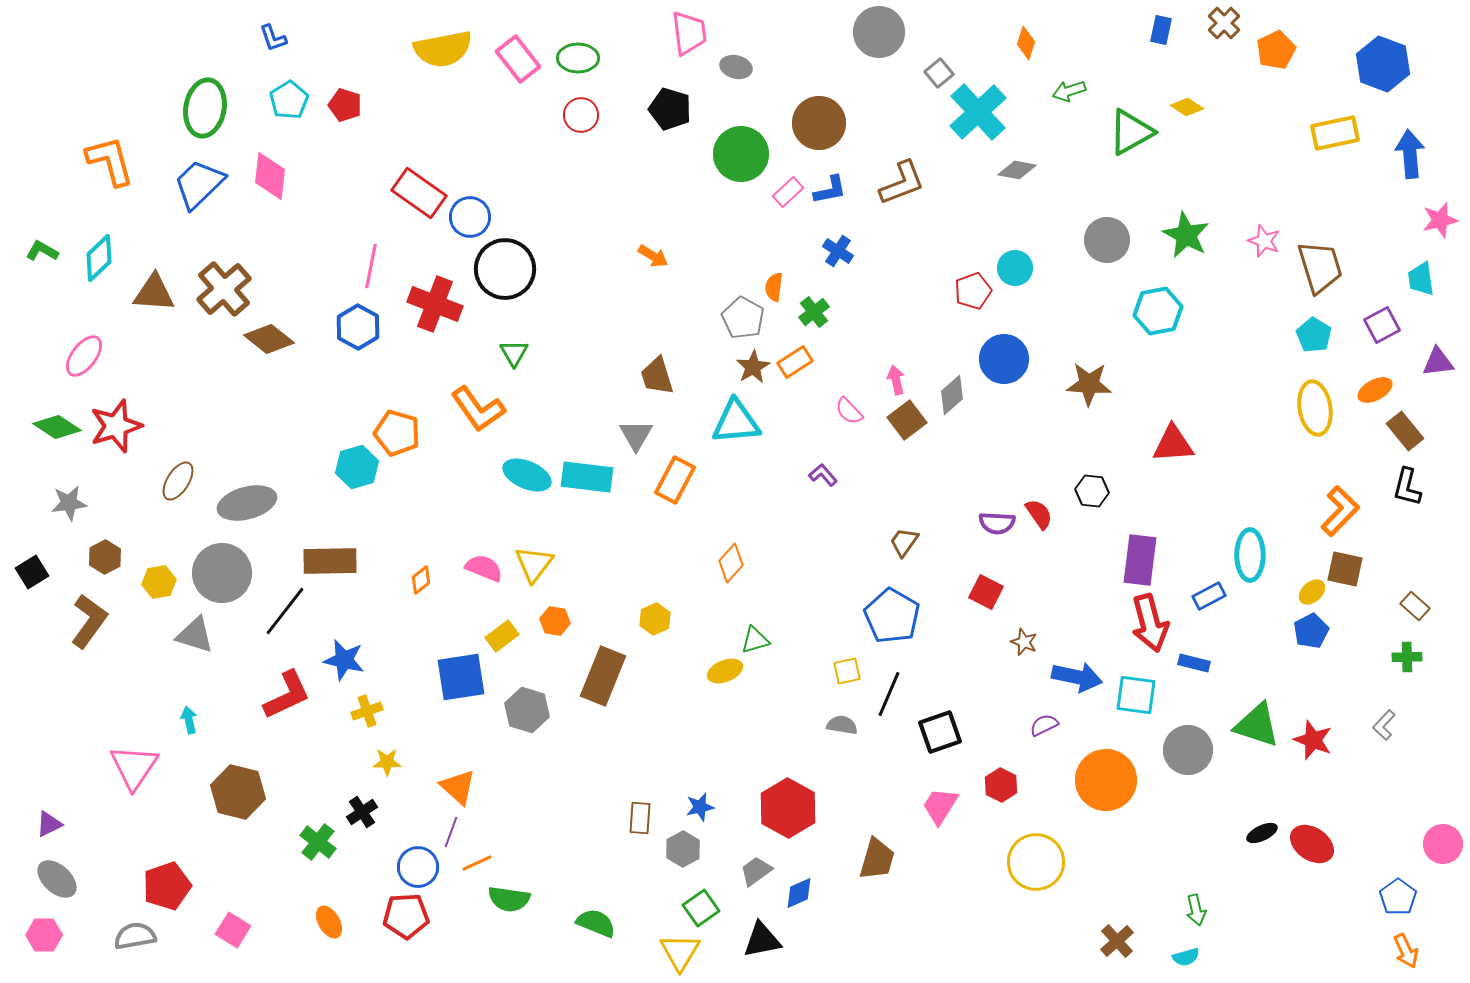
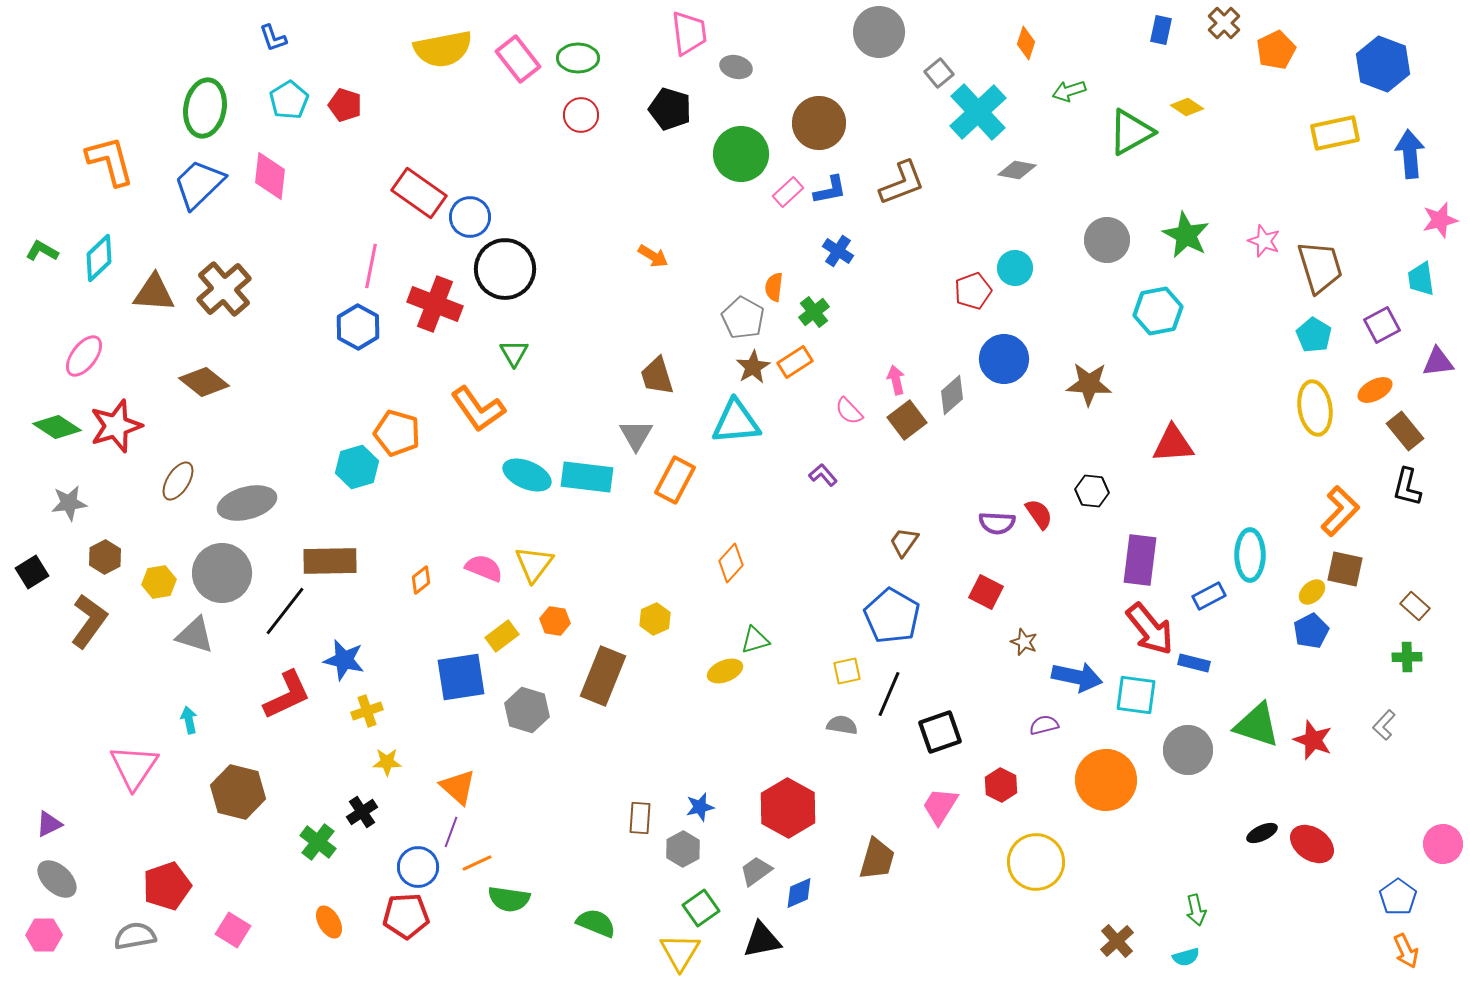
brown diamond at (269, 339): moved 65 px left, 43 px down
red arrow at (1150, 623): moved 6 px down; rotated 24 degrees counterclockwise
purple semicircle at (1044, 725): rotated 12 degrees clockwise
